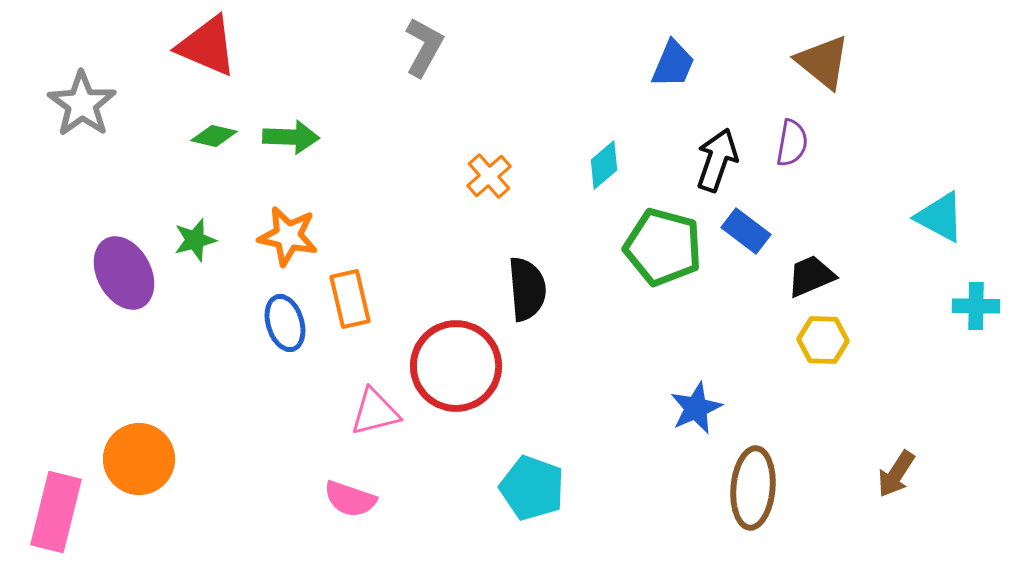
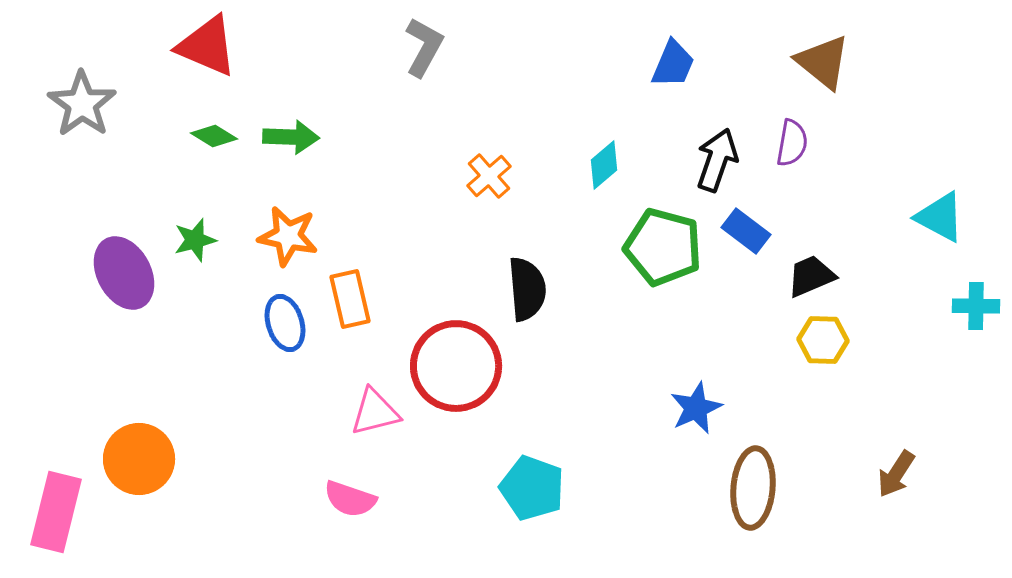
green diamond: rotated 18 degrees clockwise
